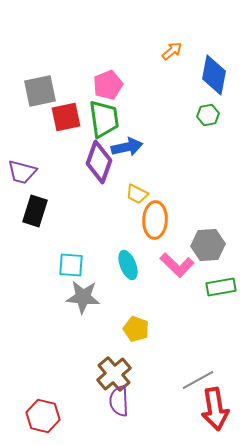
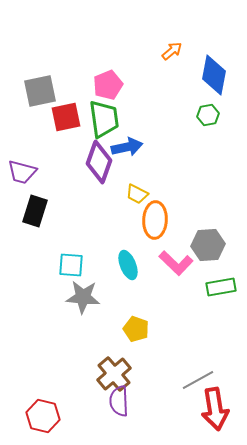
pink L-shape: moved 1 px left, 2 px up
